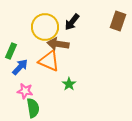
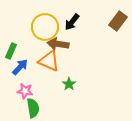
brown rectangle: rotated 18 degrees clockwise
